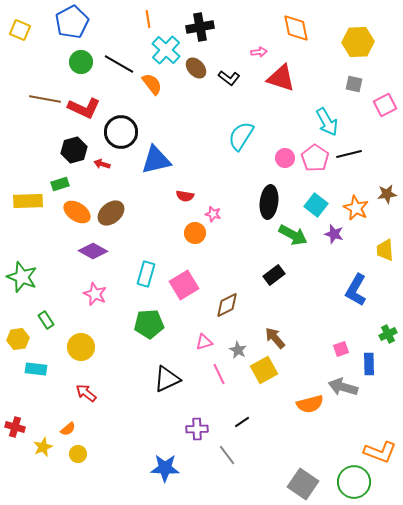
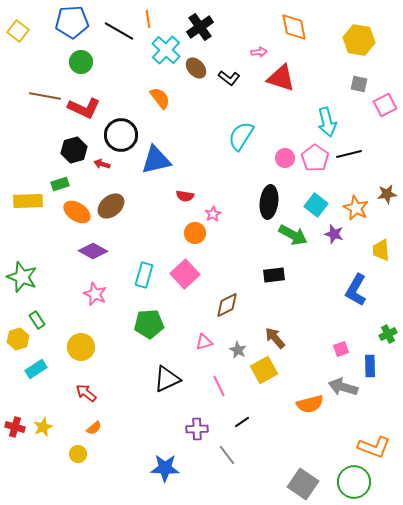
blue pentagon at (72, 22): rotated 24 degrees clockwise
black cross at (200, 27): rotated 24 degrees counterclockwise
orange diamond at (296, 28): moved 2 px left, 1 px up
yellow square at (20, 30): moved 2 px left, 1 px down; rotated 15 degrees clockwise
yellow hexagon at (358, 42): moved 1 px right, 2 px up; rotated 12 degrees clockwise
black line at (119, 64): moved 33 px up
orange semicircle at (152, 84): moved 8 px right, 14 px down
gray square at (354, 84): moved 5 px right
brown line at (45, 99): moved 3 px up
cyan arrow at (327, 122): rotated 16 degrees clockwise
black circle at (121, 132): moved 3 px down
brown ellipse at (111, 213): moved 7 px up
pink star at (213, 214): rotated 28 degrees clockwise
yellow trapezoid at (385, 250): moved 4 px left
cyan rectangle at (146, 274): moved 2 px left, 1 px down
black rectangle at (274, 275): rotated 30 degrees clockwise
pink square at (184, 285): moved 1 px right, 11 px up; rotated 12 degrees counterclockwise
green rectangle at (46, 320): moved 9 px left
yellow hexagon at (18, 339): rotated 10 degrees counterclockwise
blue rectangle at (369, 364): moved 1 px right, 2 px down
cyan rectangle at (36, 369): rotated 40 degrees counterclockwise
pink line at (219, 374): moved 12 px down
orange semicircle at (68, 429): moved 26 px right, 1 px up
yellow star at (43, 447): moved 20 px up
orange L-shape at (380, 452): moved 6 px left, 5 px up
